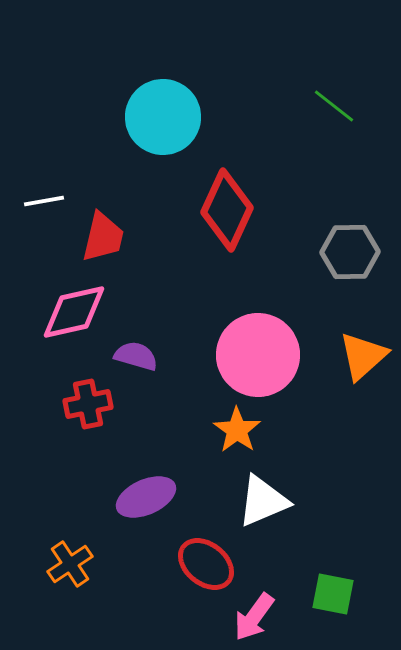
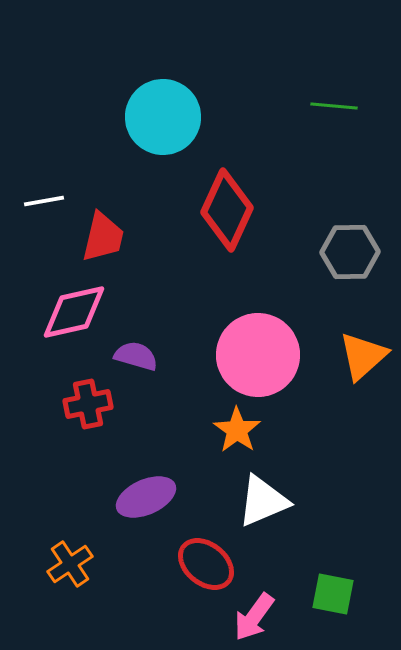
green line: rotated 33 degrees counterclockwise
